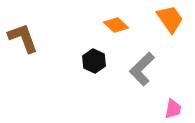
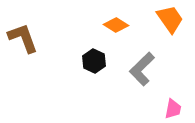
orange diamond: rotated 10 degrees counterclockwise
